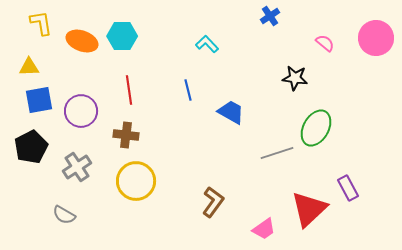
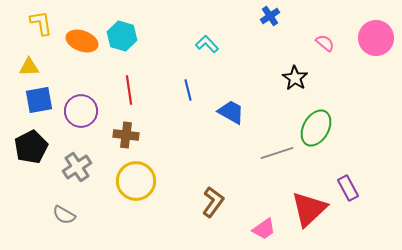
cyan hexagon: rotated 16 degrees clockwise
black star: rotated 25 degrees clockwise
